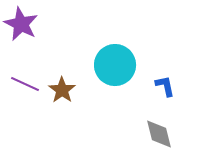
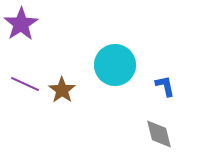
purple star: rotated 12 degrees clockwise
